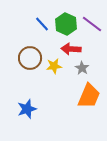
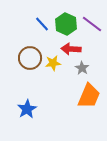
yellow star: moved 1 px left, 3 px up
blue star: rotated 12 degrees counterclockwise
